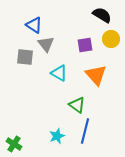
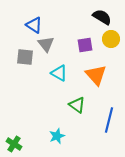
black semicircle: moved 2 px down
blue line: moved 24 px right, 11 px up
